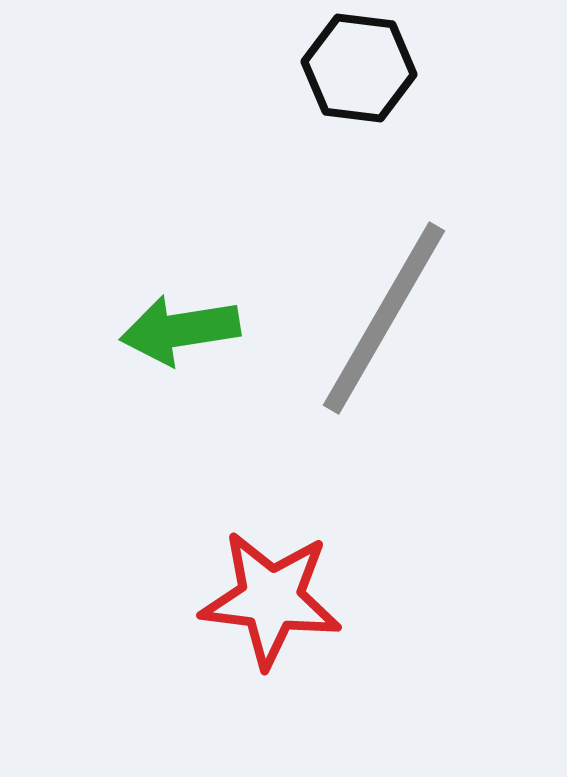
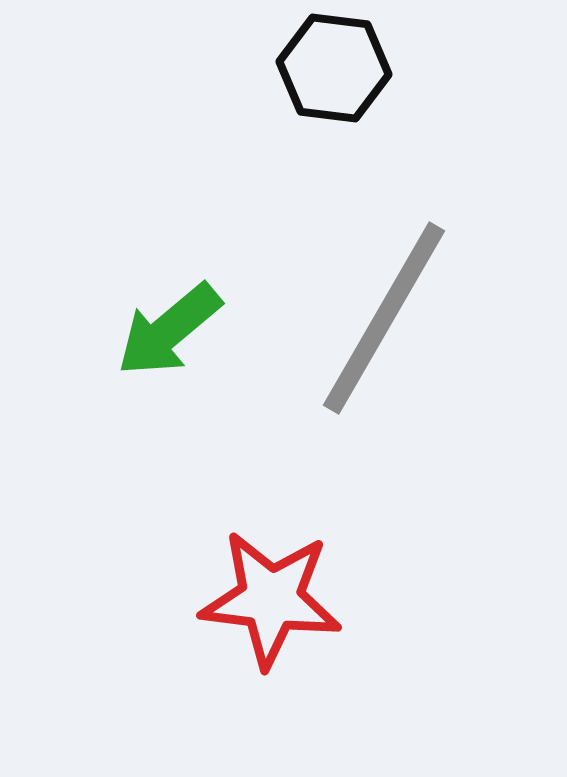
black hexagon: moved 25 px left
green arrow: moved 11 px left; rotated 31 degrees counterclockwise
